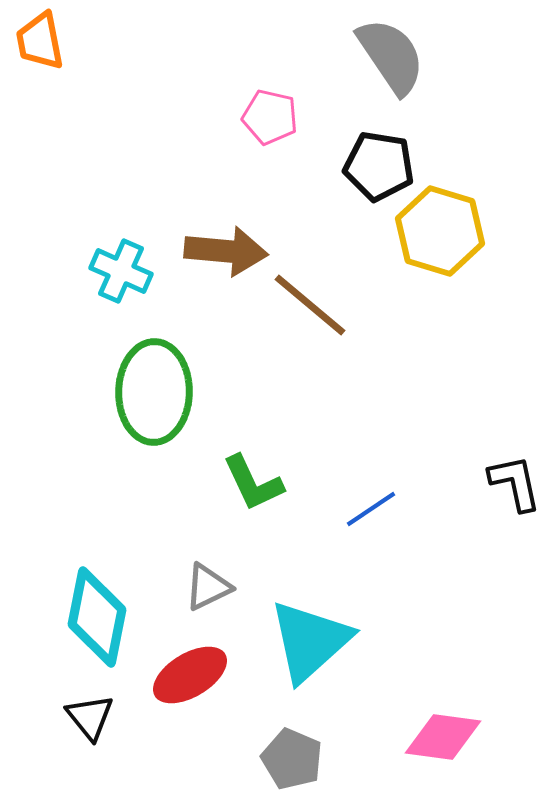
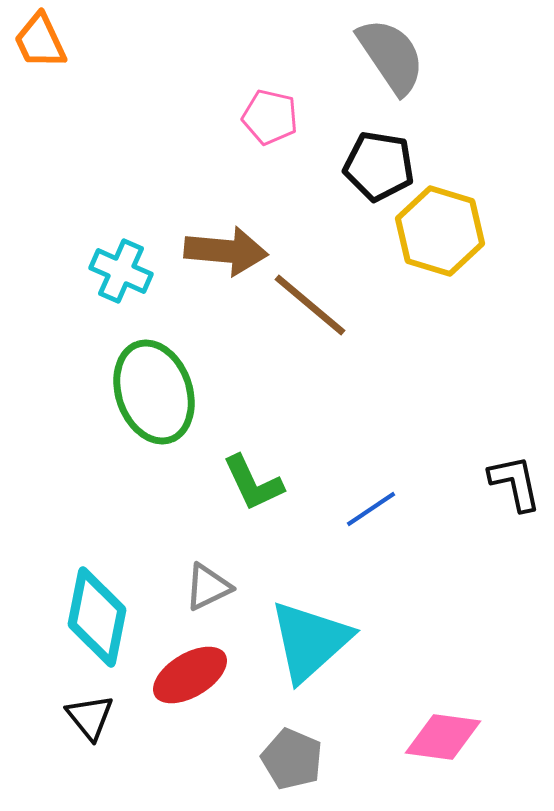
orange trapezoid: rotated 14 degrees counterclockwise
green ellipse: rotated 20 degrees counterclockwise
